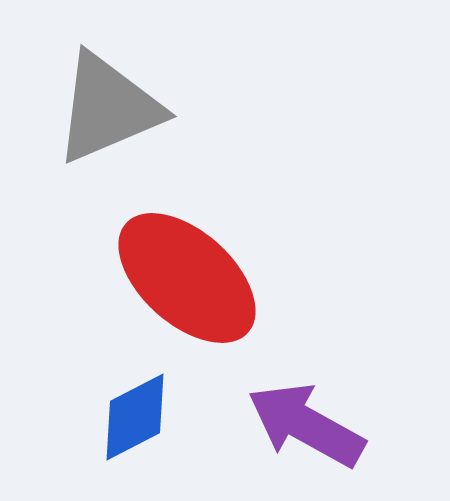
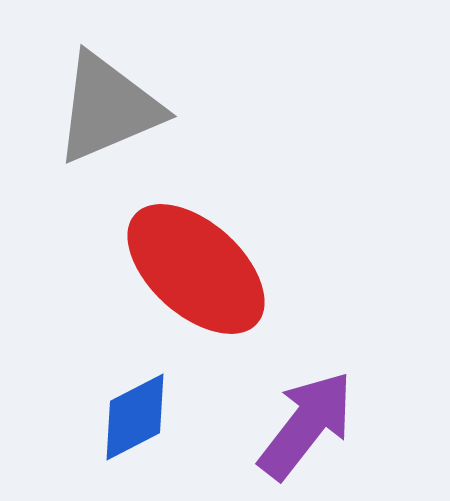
red ellipse: moved 9 px right, 9 px up
purple arrow: rotated 99 degrees clockwise
